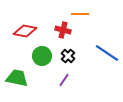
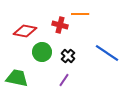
red cross: moved 3 px left, 5 px up
green circle: moved 4 px up
